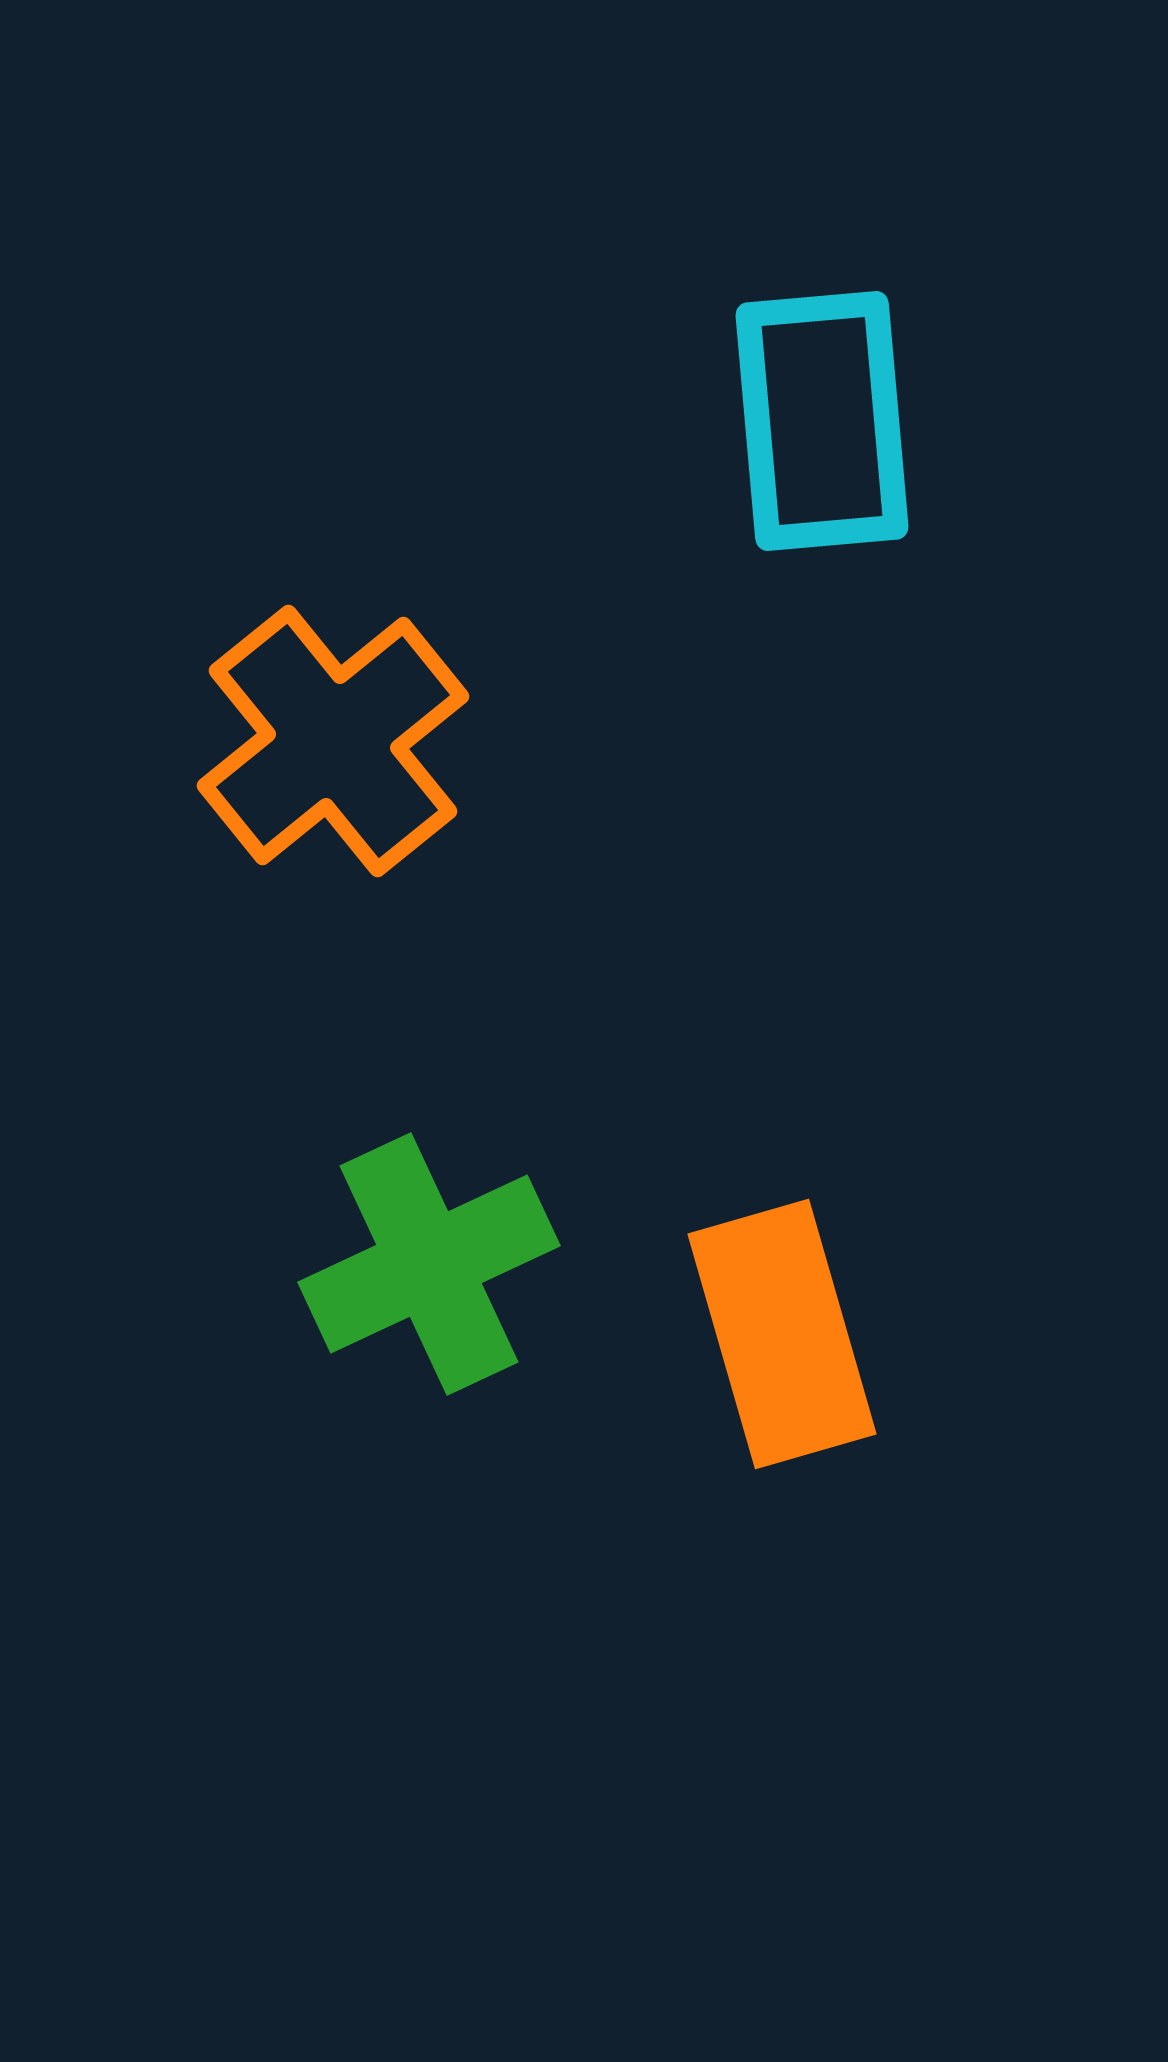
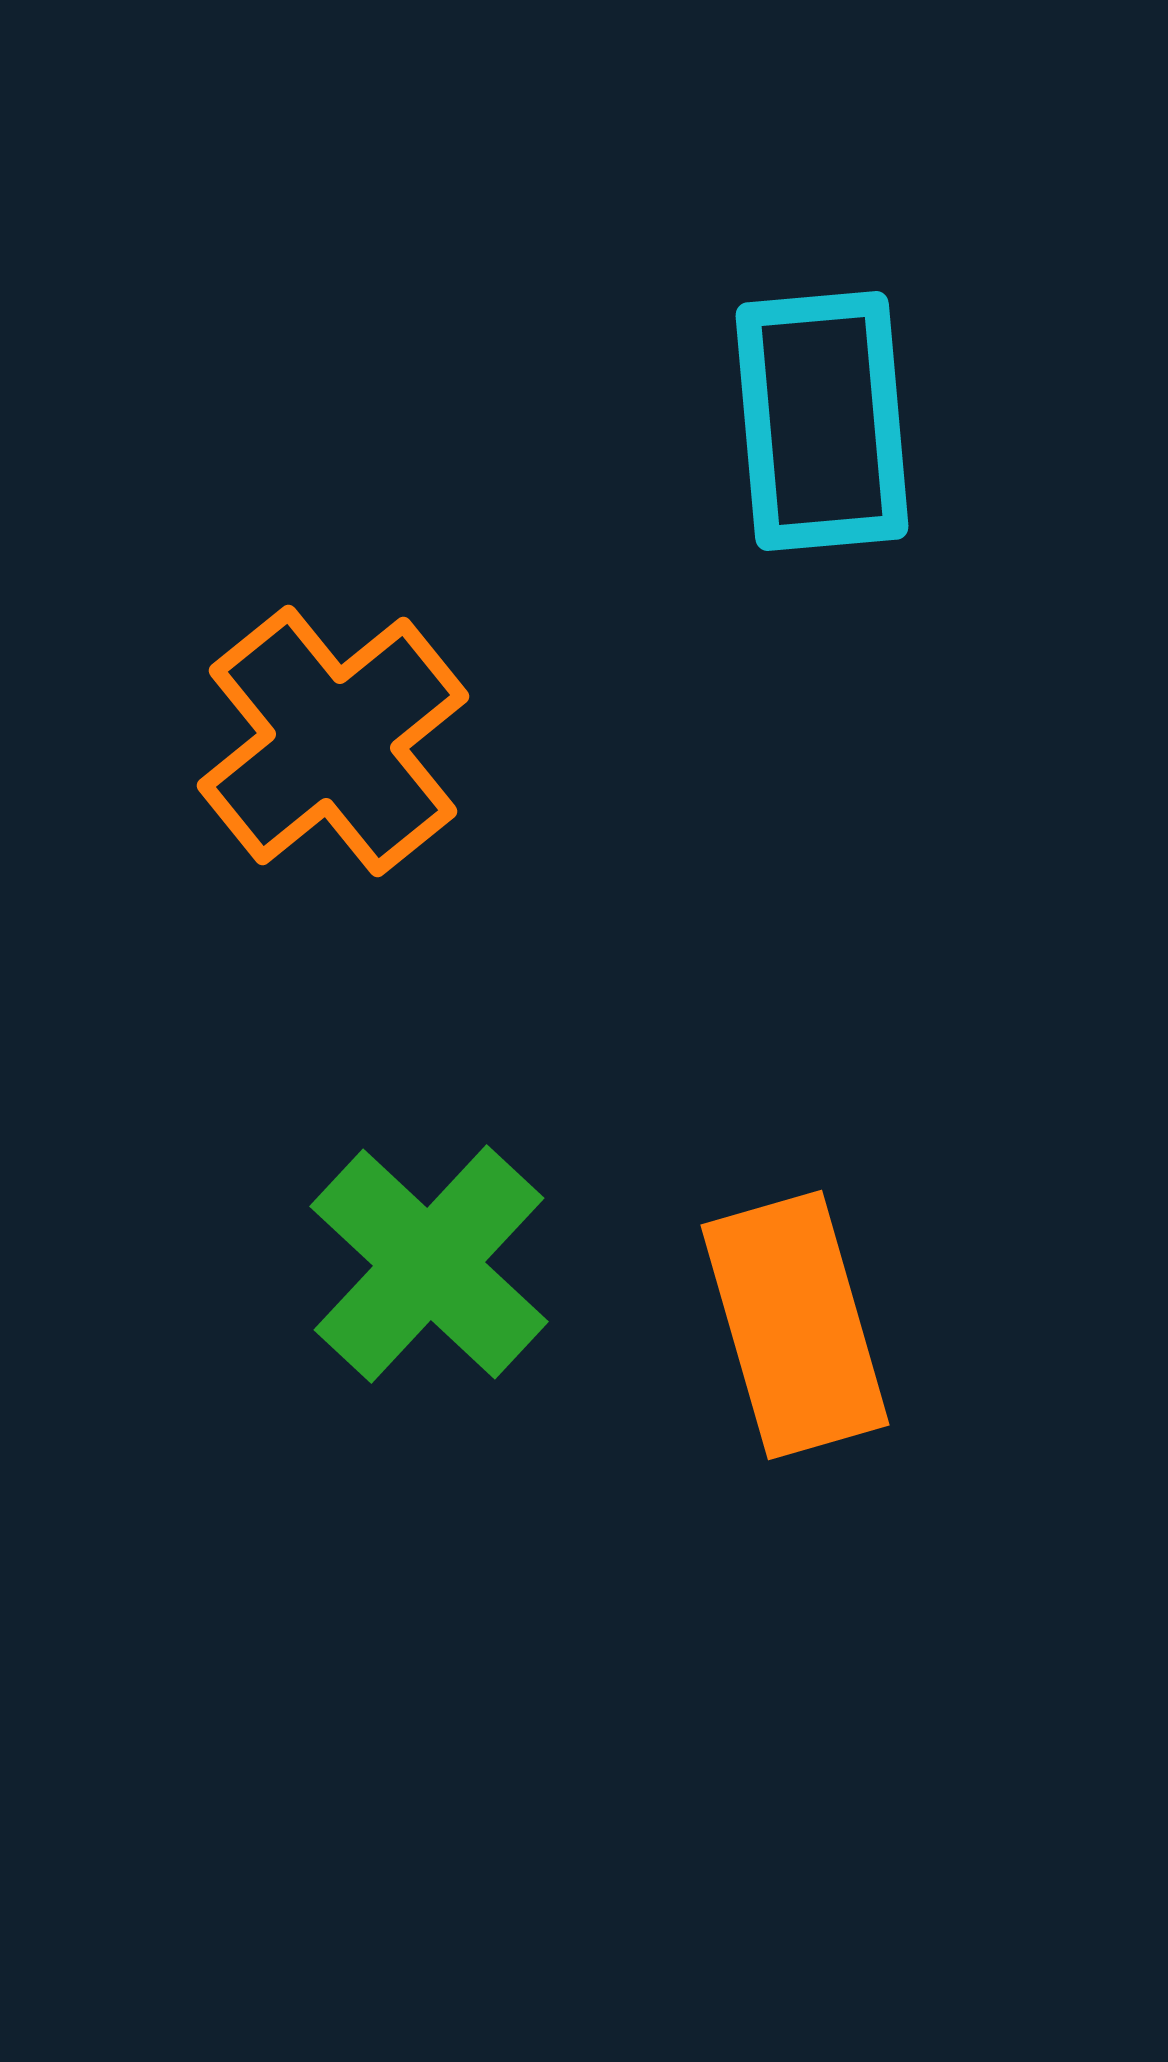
green cross: rotated 22 degrees counterclockwise
orange rectangle: moved 13 px right, 9 px up
